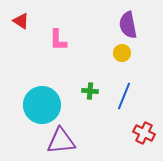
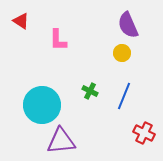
purple semicircle: rotated 12 degrees counterclockwise
green cross: rotated 21 degrees clockwise
